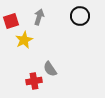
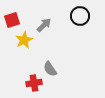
gray arrow: moved 5 px right, 8 px down; rotated 28 degrees clockwise
red square: moved 1 px right, 1 px up
red cross: moved 2 px down
